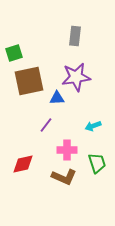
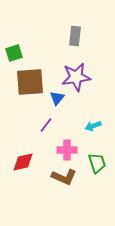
brown square: moved 1 px right, 1 px down; rotated 8 degrees clockwise
blue triangle: rotated 49 degrees counterclockwise
red diamond: moved 2 px up
